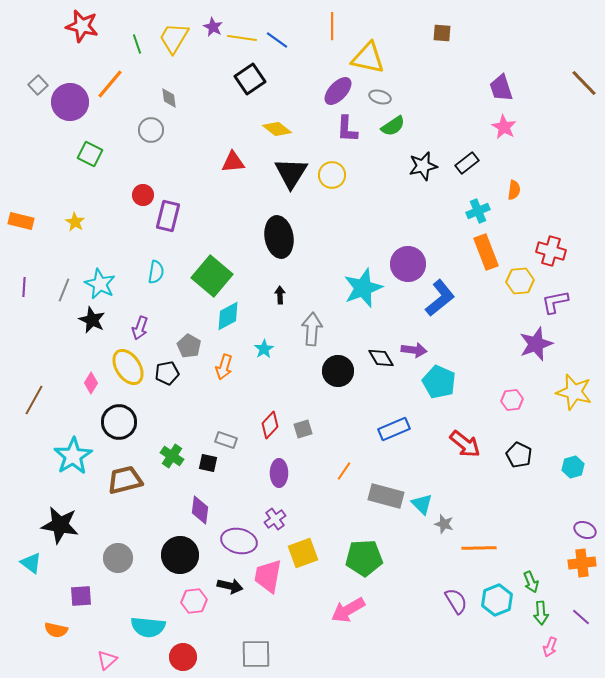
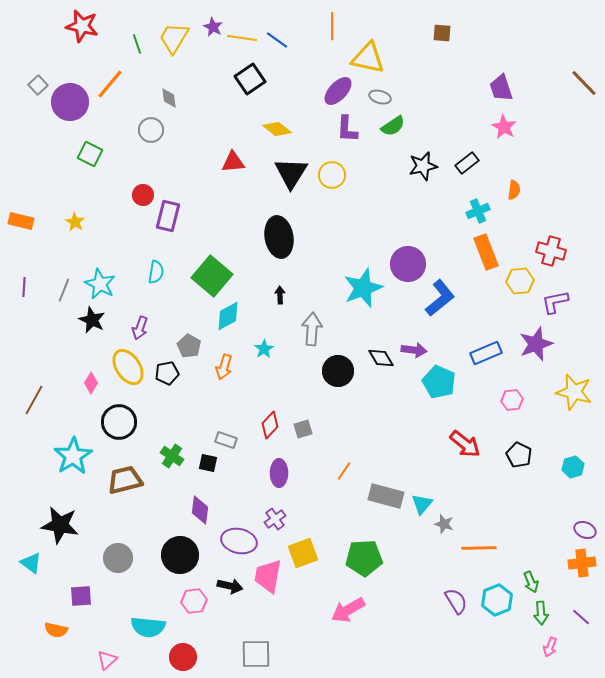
blue rectangle at (394, 429): moved 92 px right, 76 px up
cyan triangle at (422, 504): rotated 25 degrees clockwise
